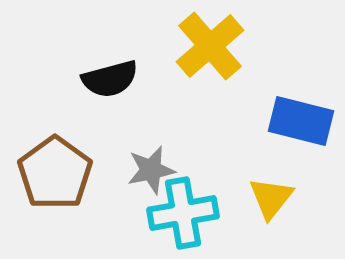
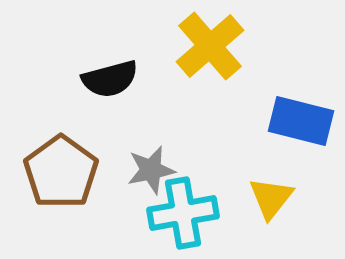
brown pentagon: moved 6 px right, 1 px up
